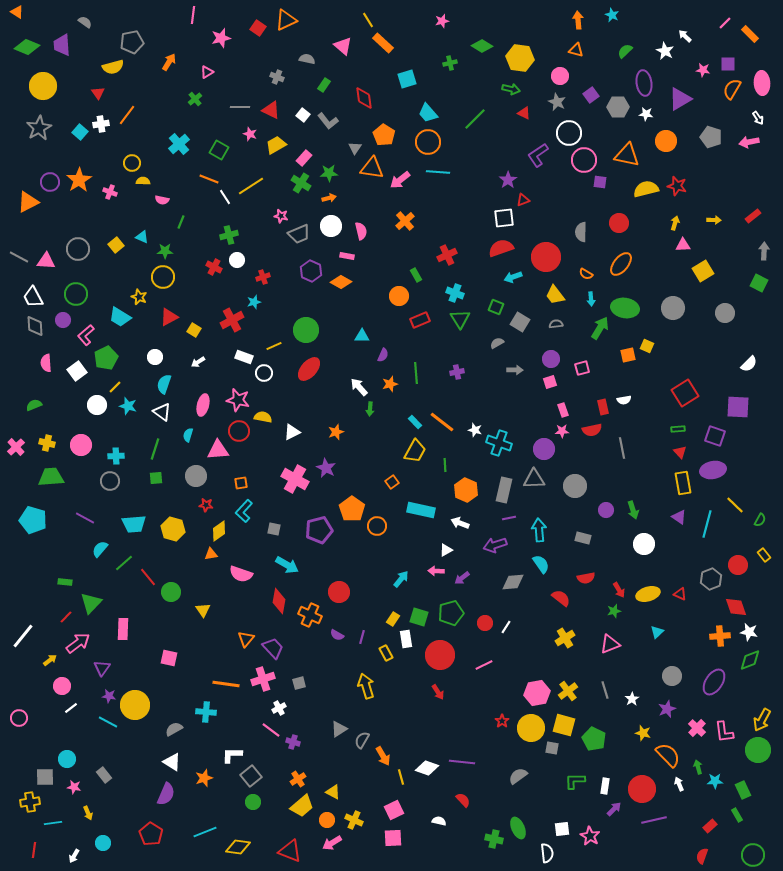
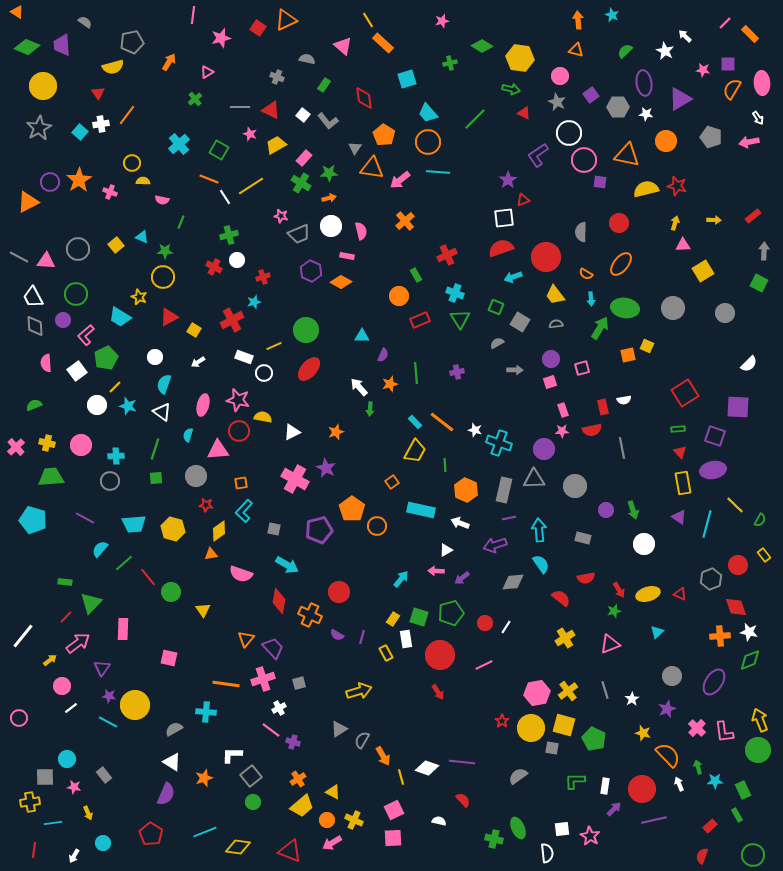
yellow arrow at (366, 686): moved 7 px left, 5 px down; rotated 90 degrees clockwise
yellow arrow at (762, 720): moved 2 px left; rotated 130 degrees clockwise
